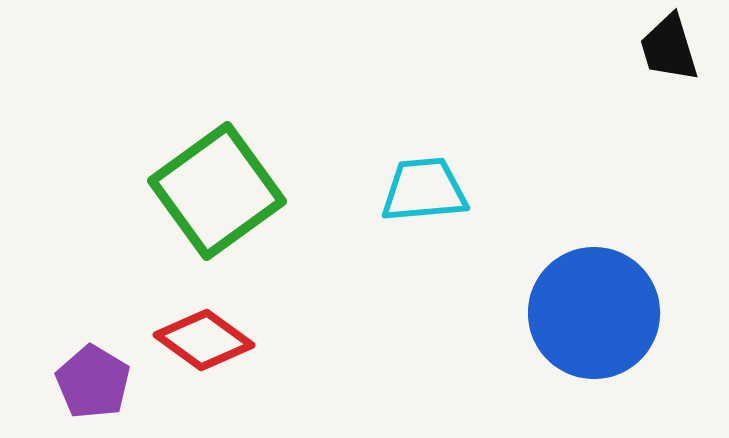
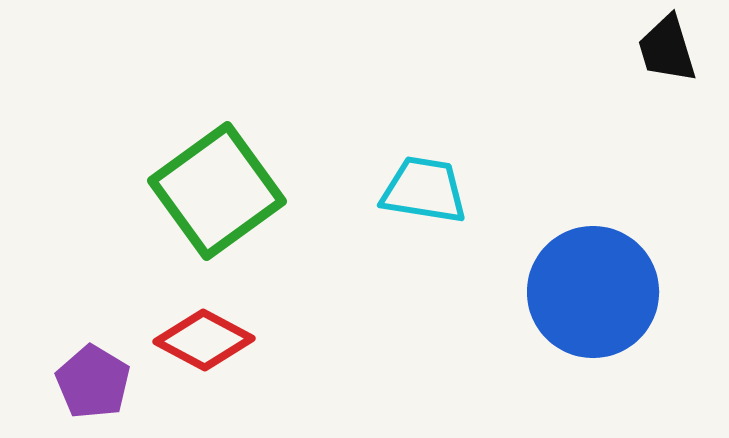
black trapezoid: moved 2 px left, 1 px down
cyan trapezoid: rotated 14 degrees clockwise
blue circle: moved 1 px left, 21 px up
red diamond: rotated 8 degrees counterclockwise
